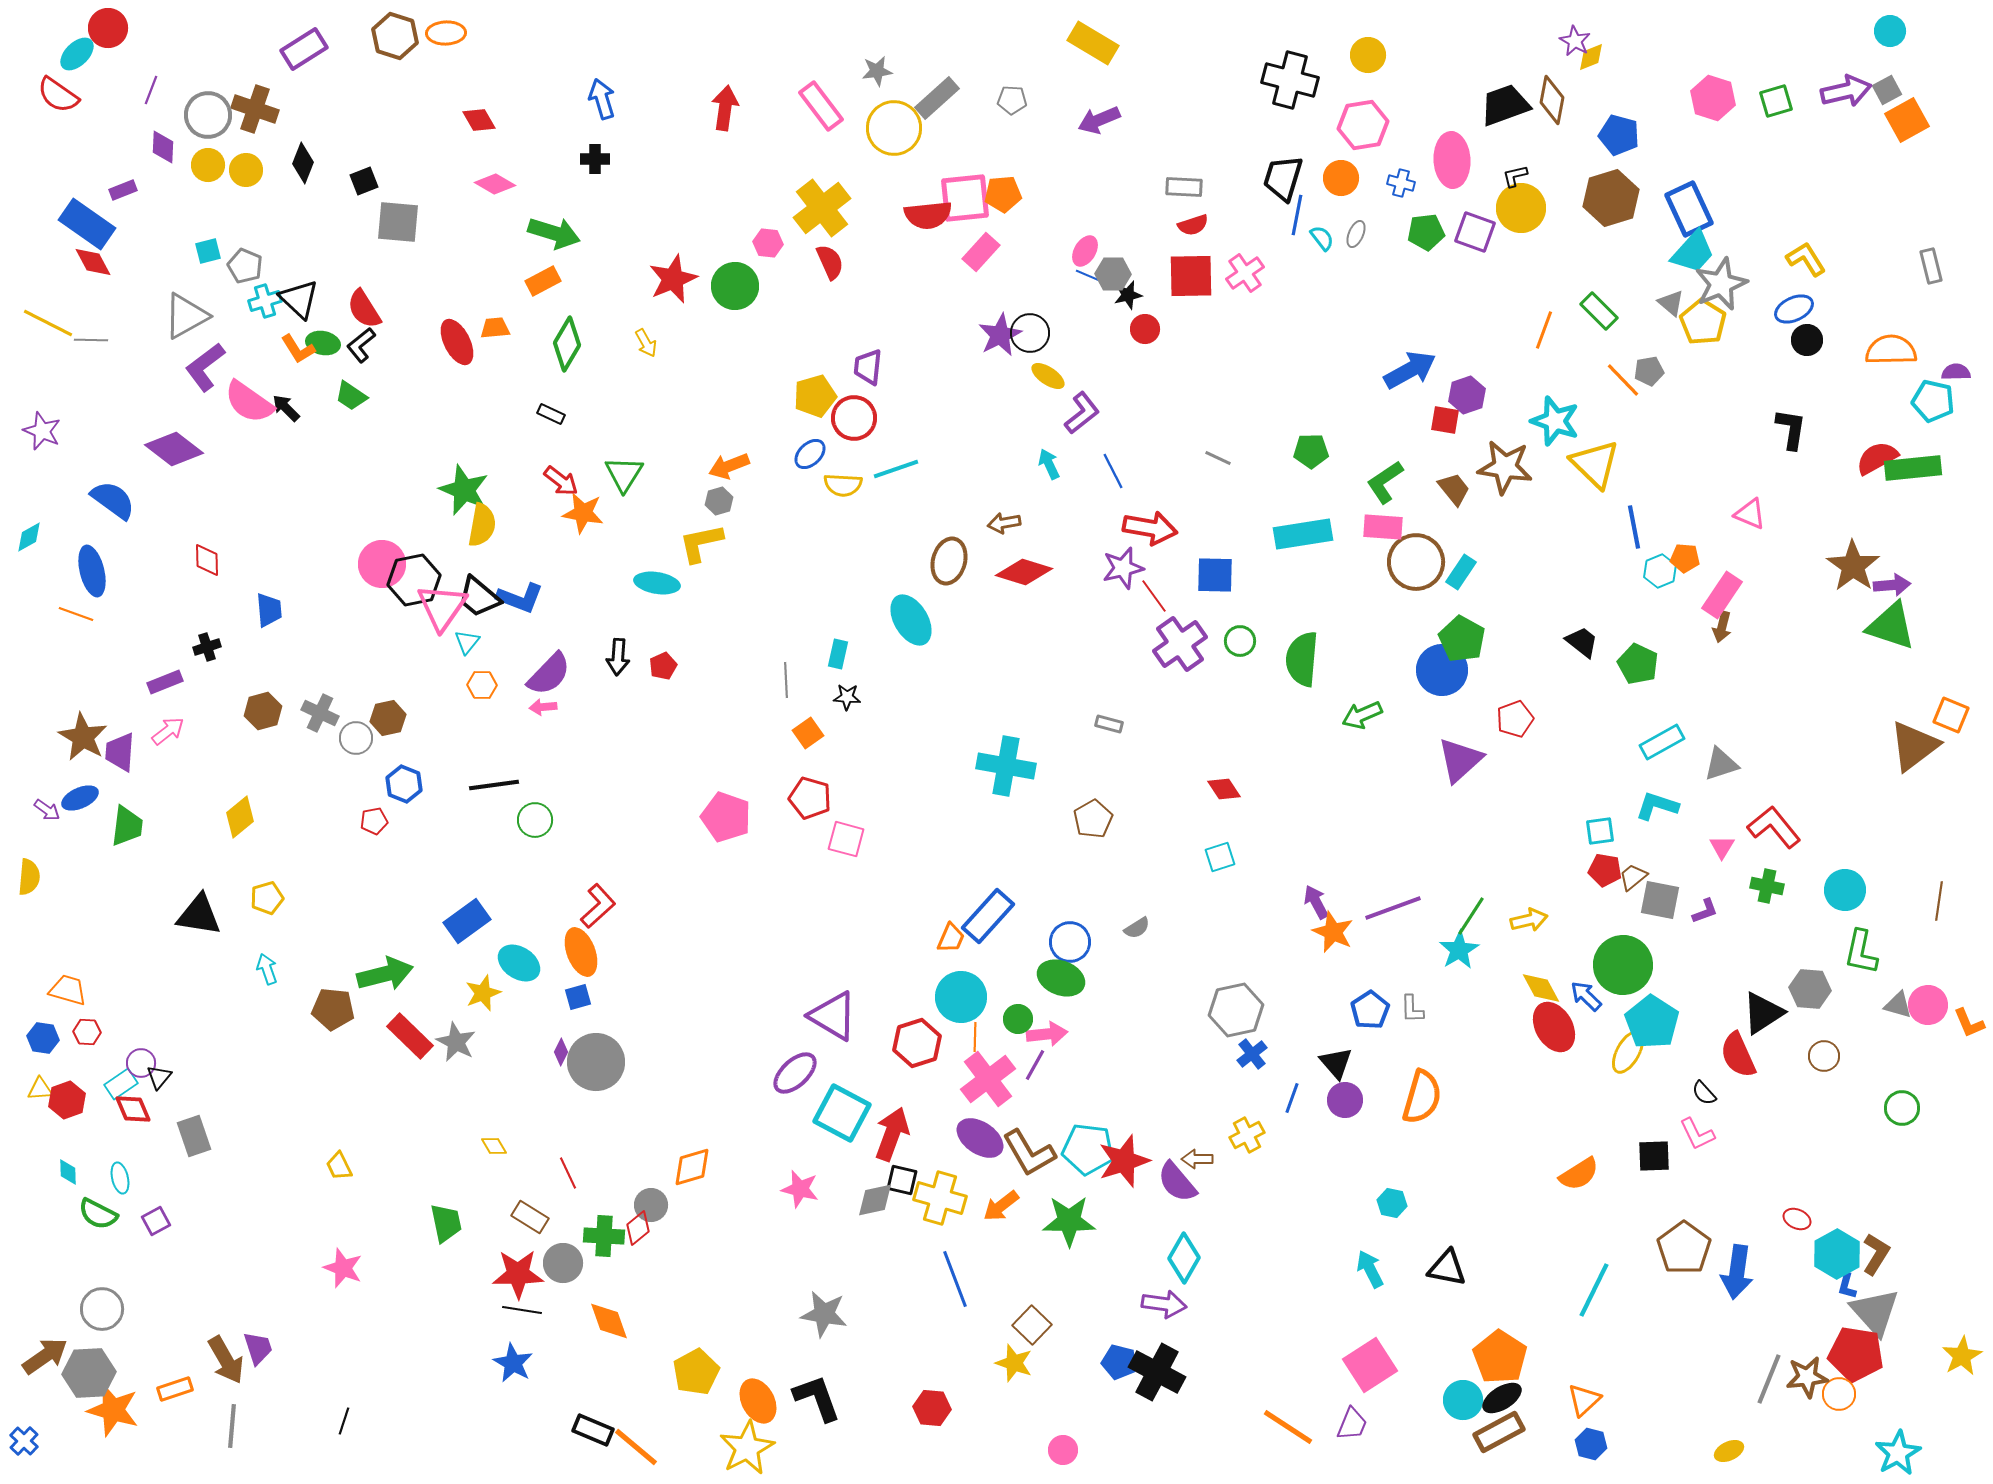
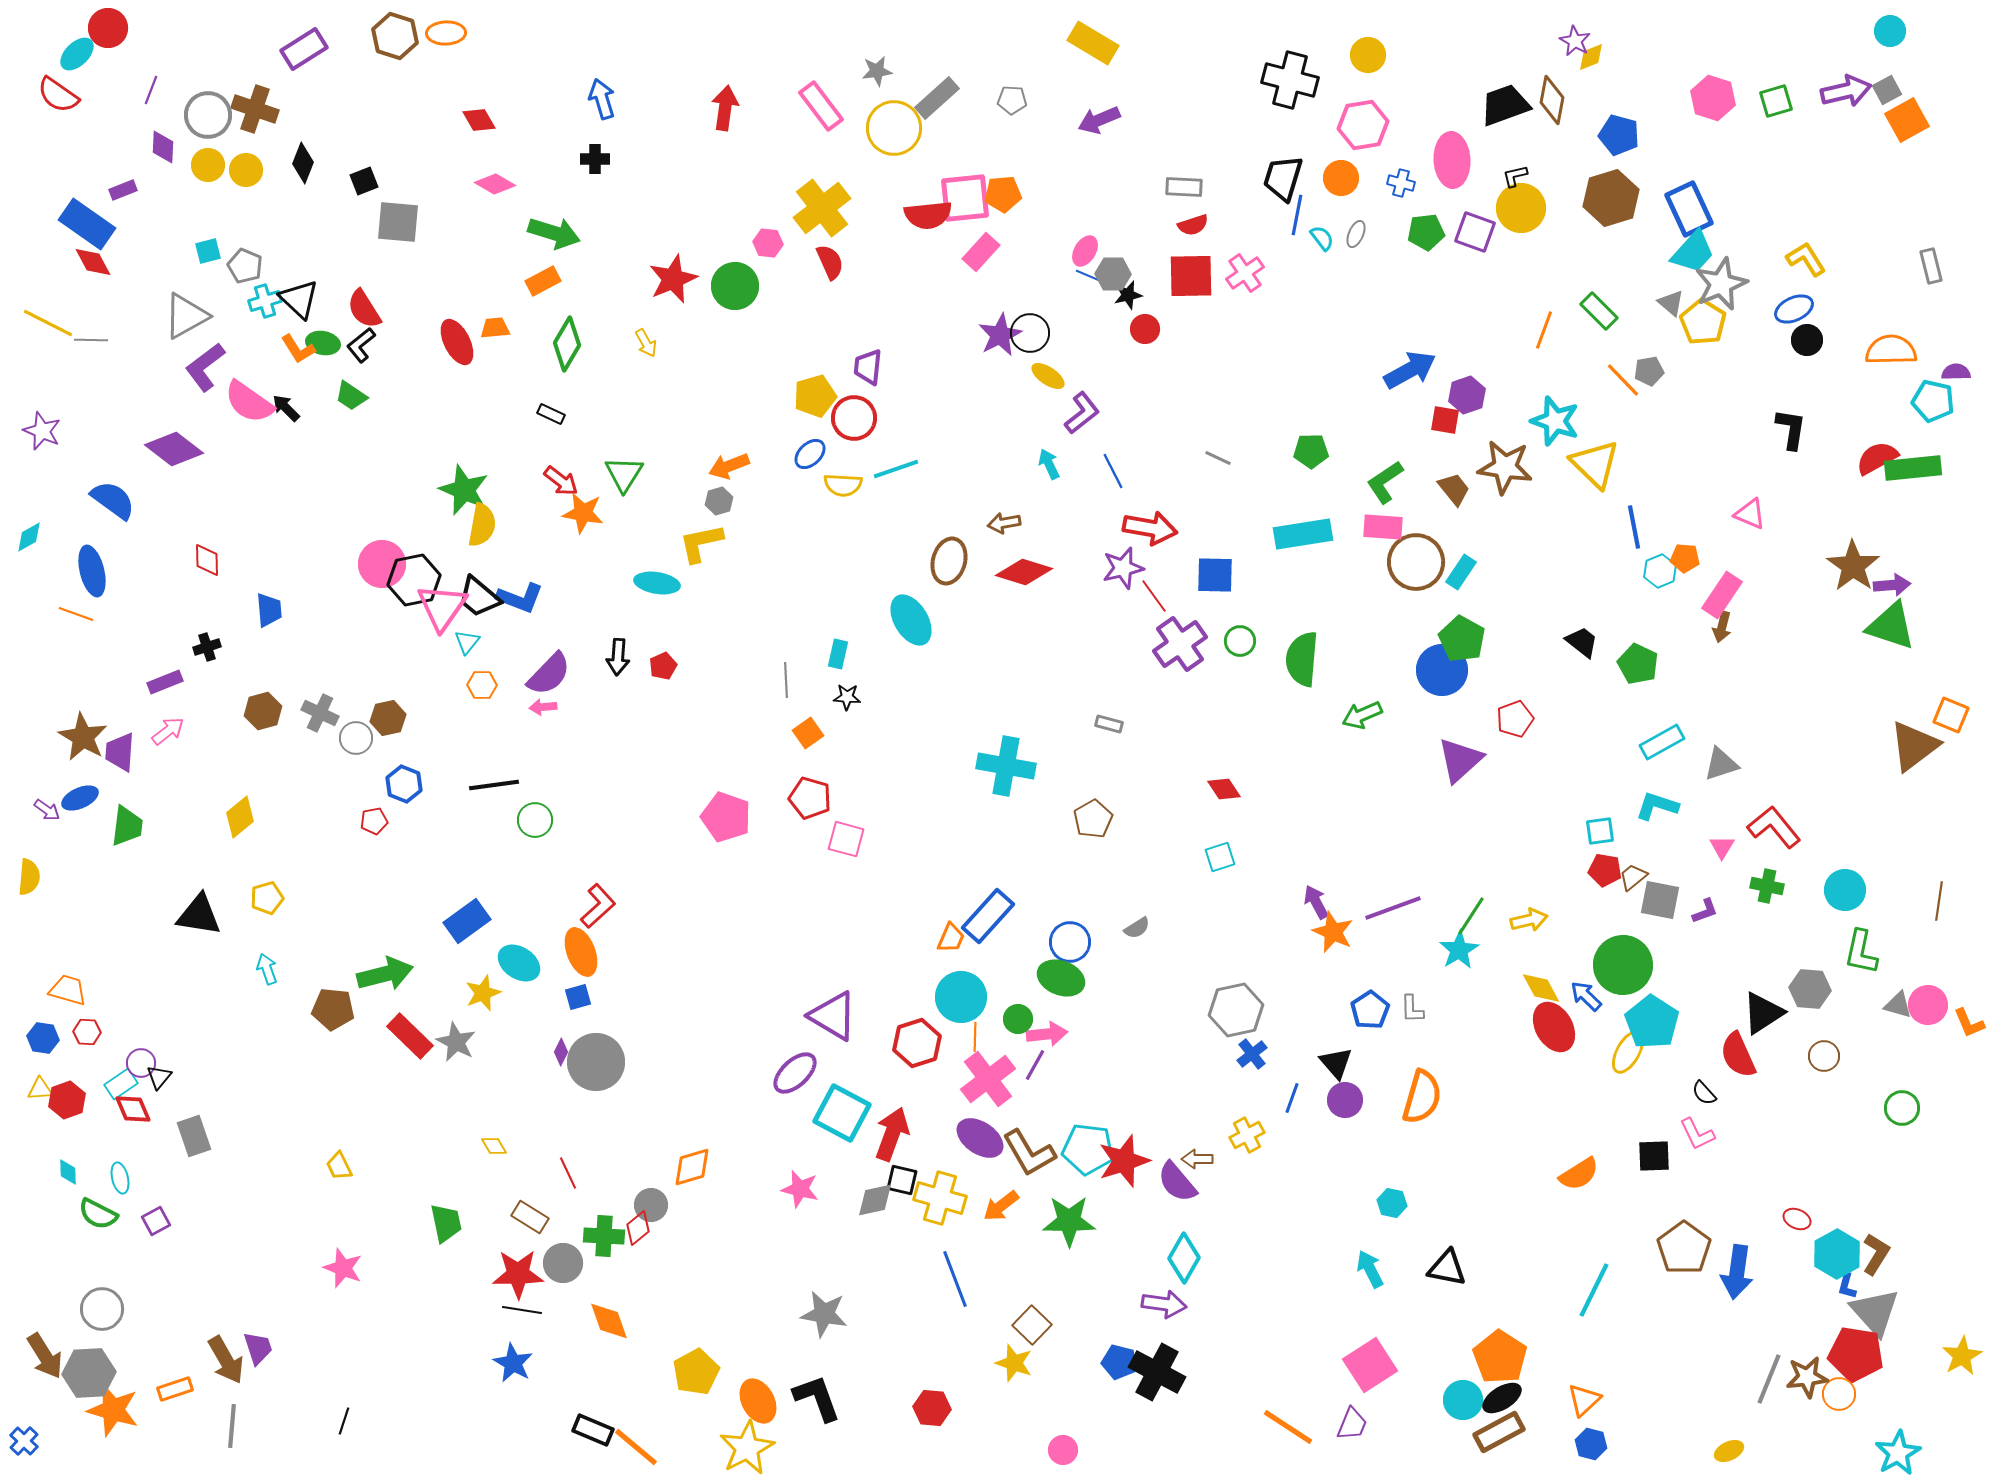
brown arrow at (45, 1356): rotated 93 degrees clockwise
